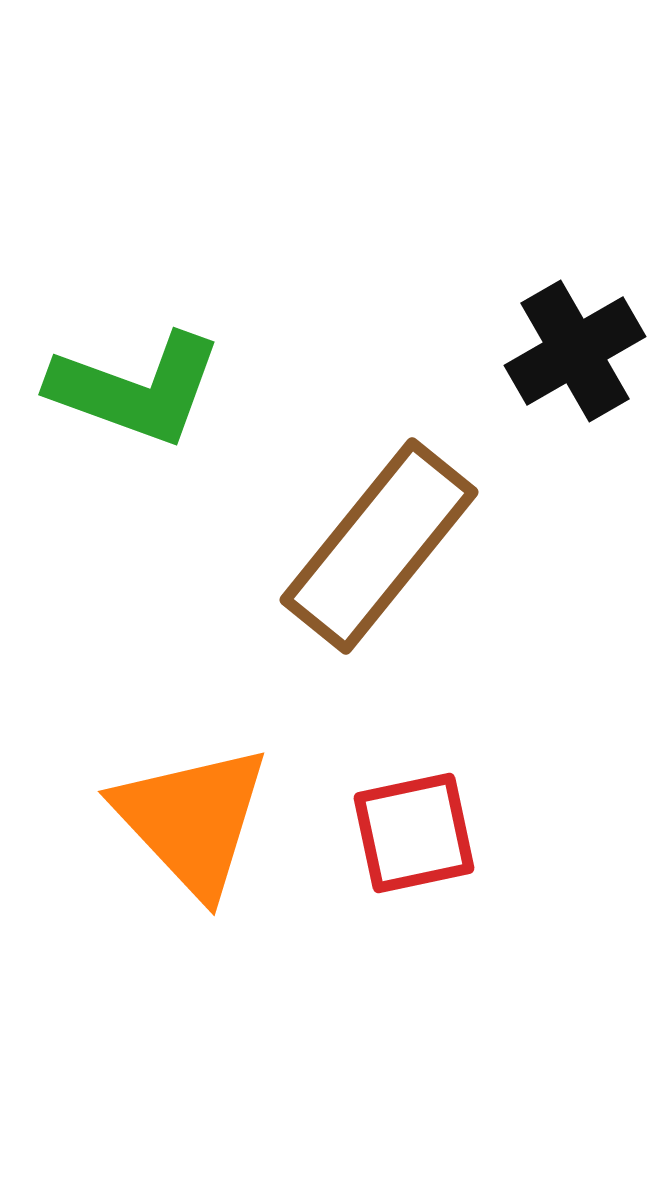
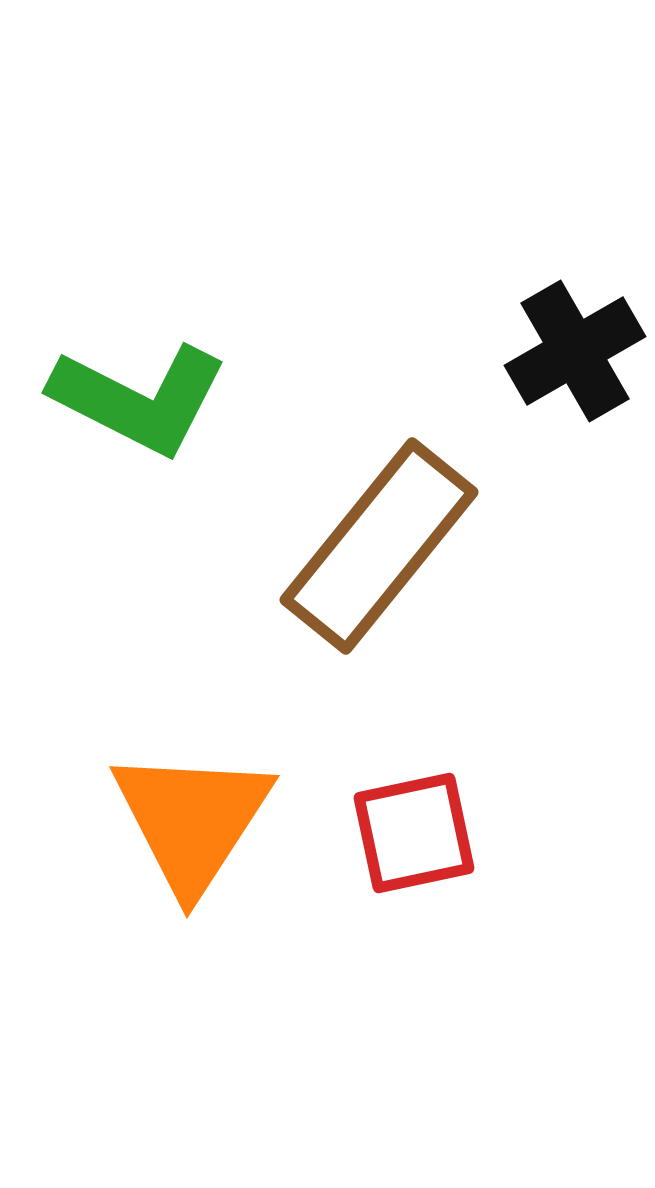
green L-shape: moved 3 px right, 10 px down; rotated 7 degrees clockwise
orange triangle: rotated 16 degrees clockwise
